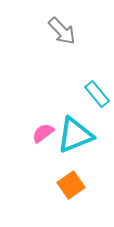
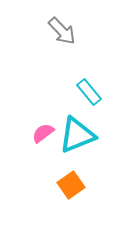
cyan rectangle: moved 8 px left, 2 px up
cyan triangle: moved 2 px right
